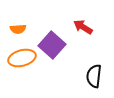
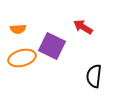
purple square: moved 1 px down; rotated 16 degrees counterclockwise
